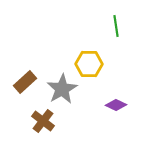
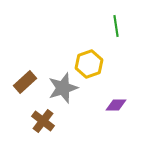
yellow hexagon: rotated 20 degrees counterclockwise
gray star: moved 1 px right, 1 px up; rotated 12 degrees clockwise
purple diamond: rotated 25 degrees counterclockwise
